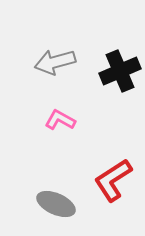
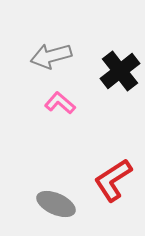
gray arrow: moved 4 px left, 6 px up
black cross: rotated 15 degrees counterclockwise
pink L-shape: moved 17 px up; rotated 12 degrees clockwise
